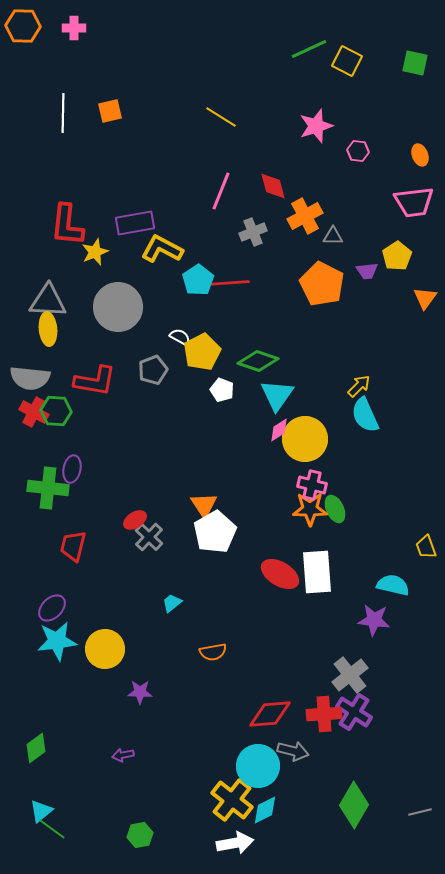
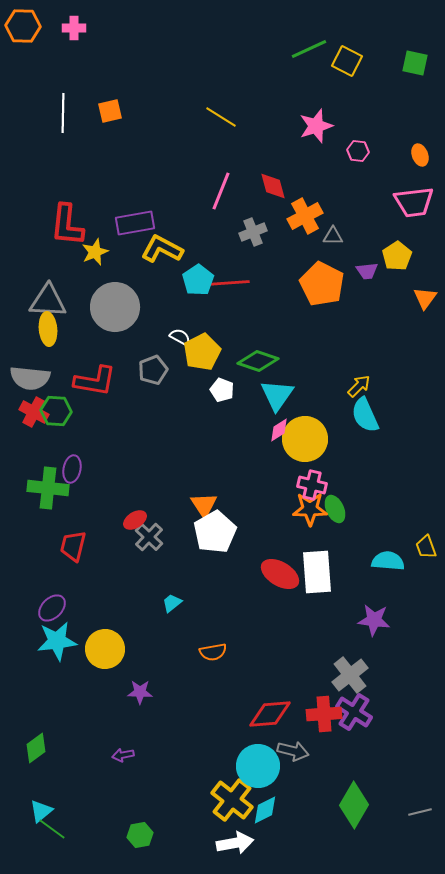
gray circle at (118, 307): moved 3 px left
cyan semicircle at (393, 585): moved 5 px left, 24 px up; rotated 8 degrees counterclockwise
